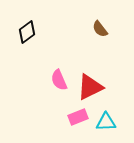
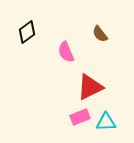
brown semicircle: moved 5 px down
pink semicircle: moved 7 px right, 28 px up
pink rectangle: moved 2 px right
